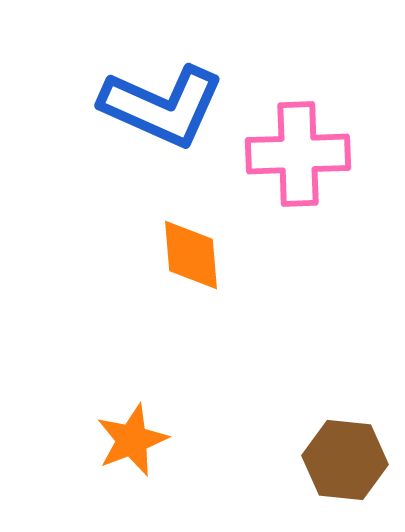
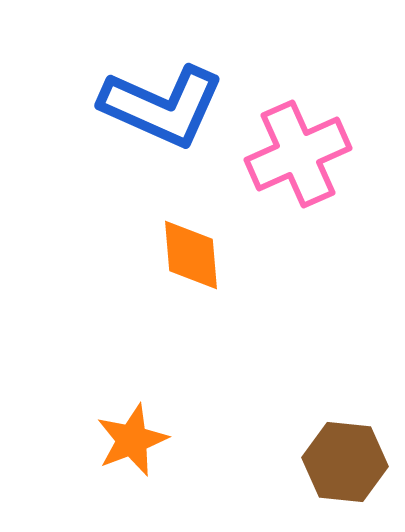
pink cross: rotated 22 degrees counterclockwise
brown hexagon: moved 2 px down
